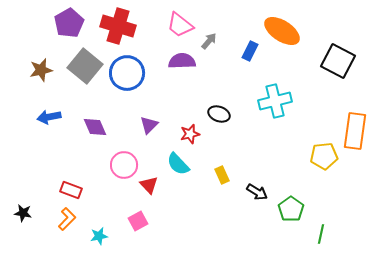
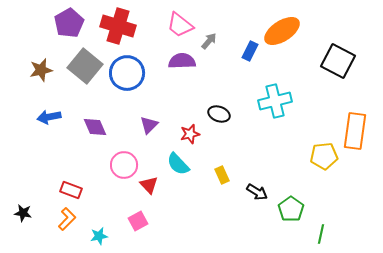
orange ellipse: rotated 66 degrees counterclockwise
